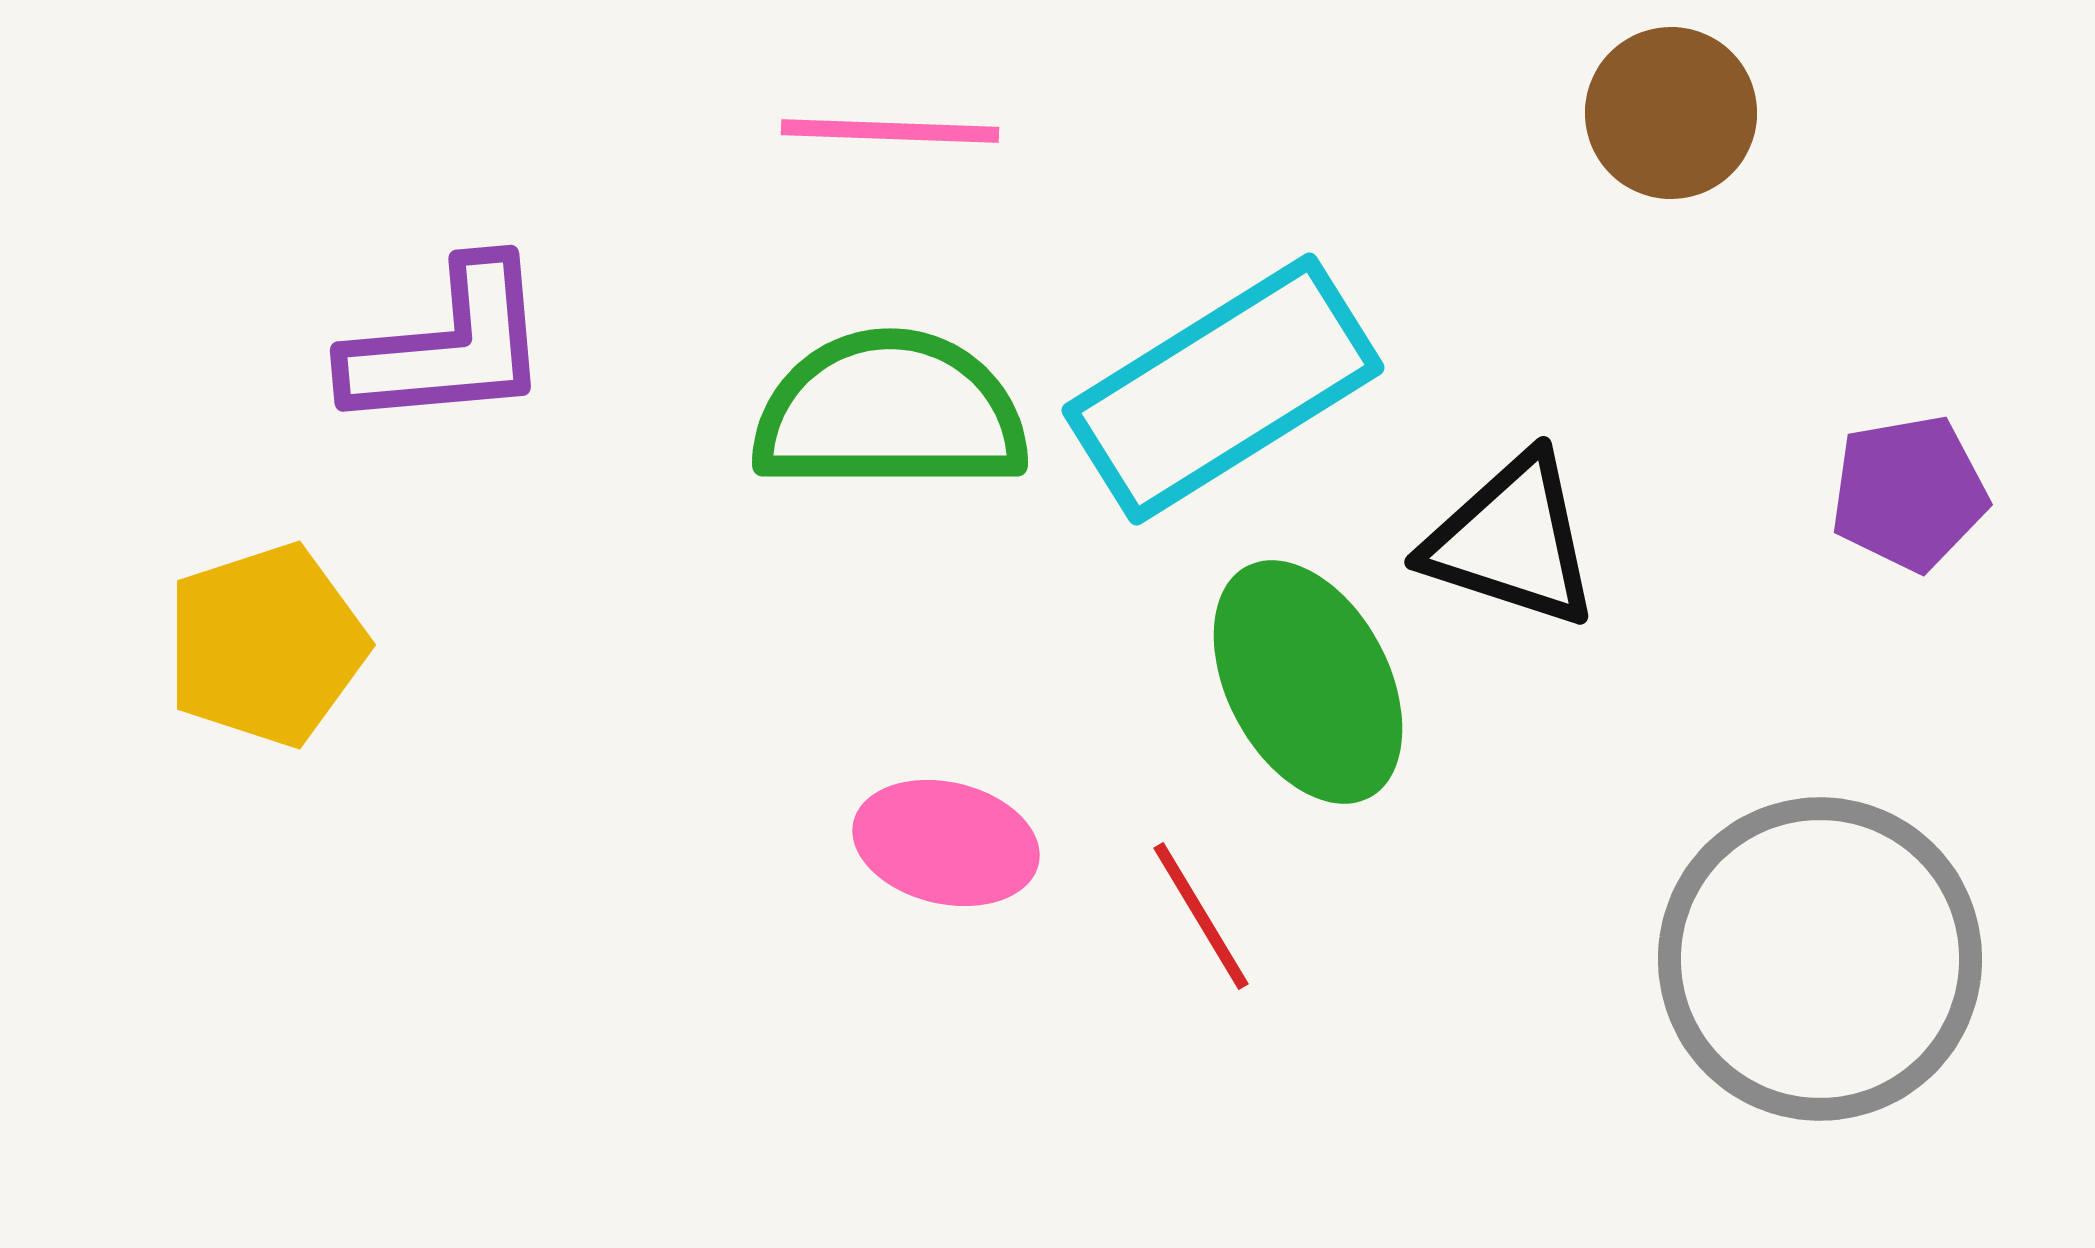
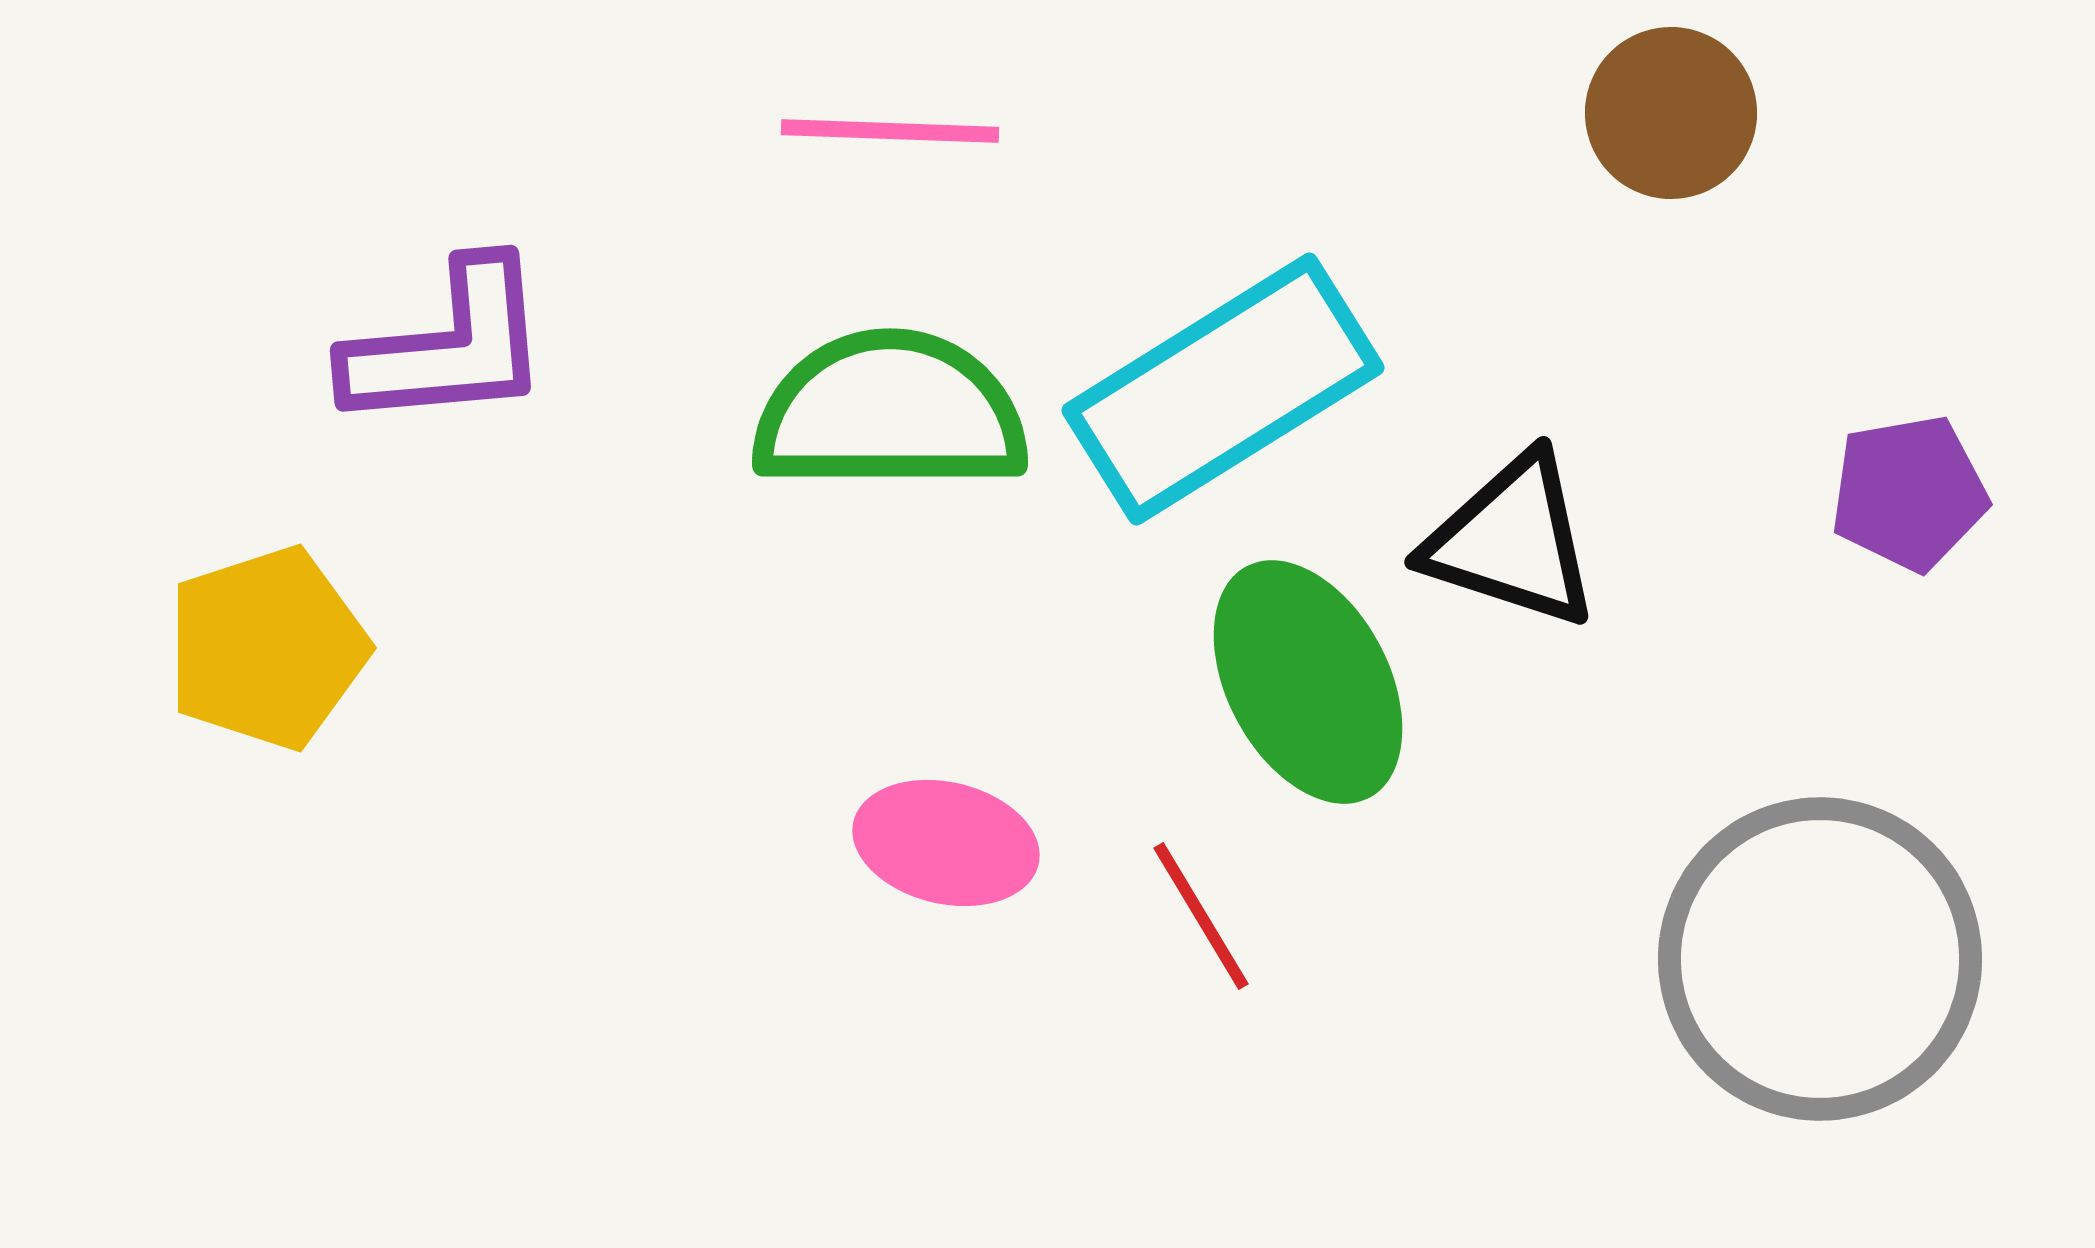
yellow pentagon: moved 1 px right, 3 px down
